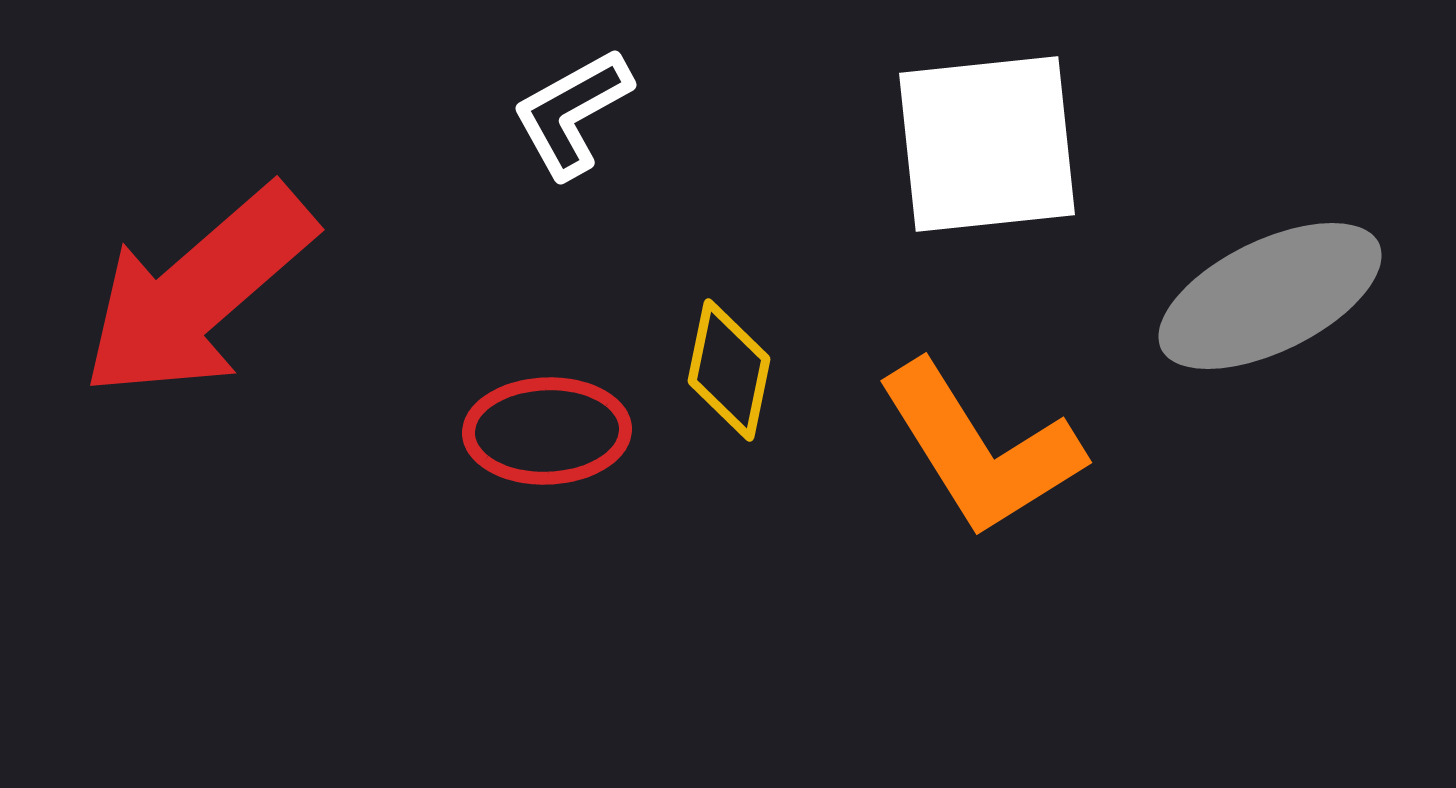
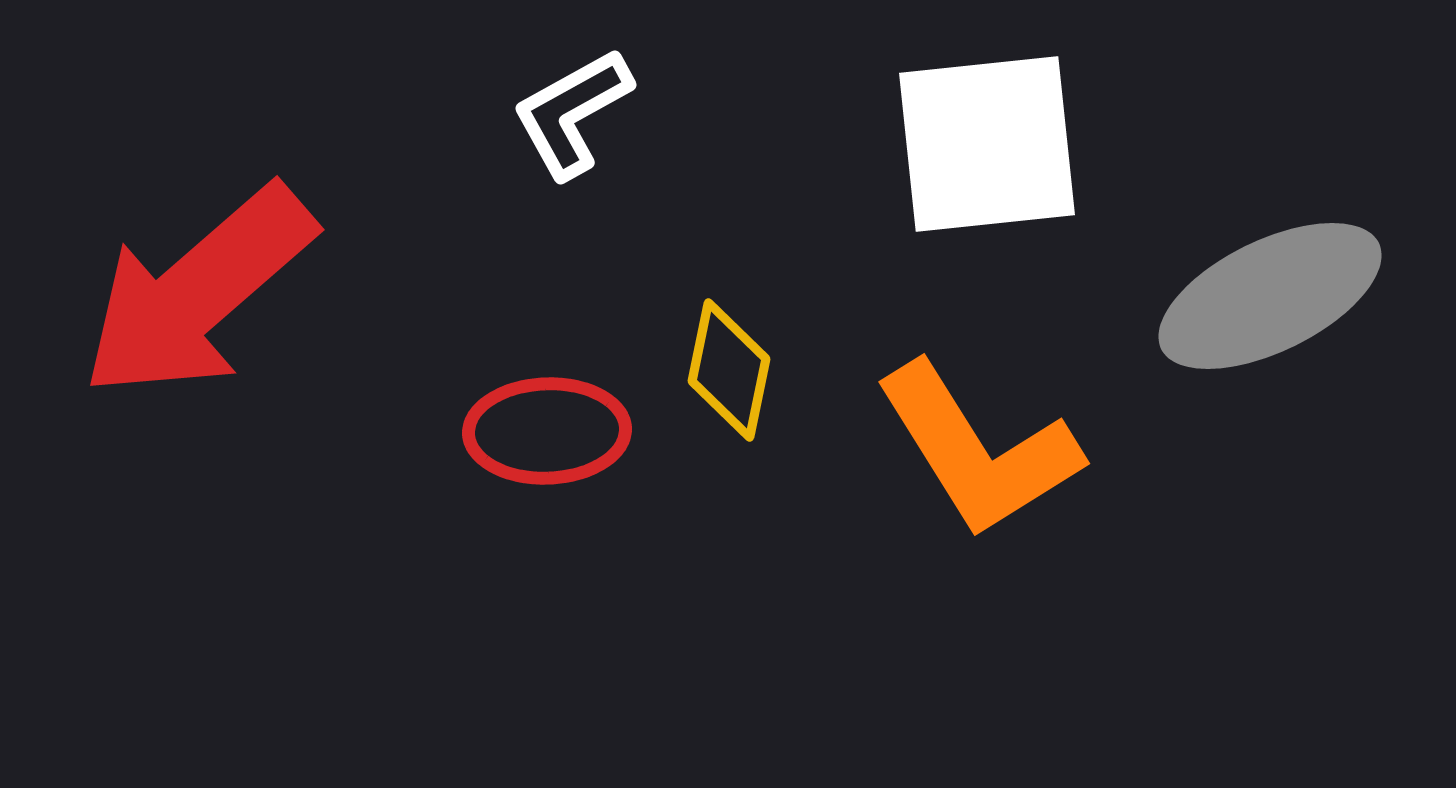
orange L-shape: moved 2 px left, 1 px down
